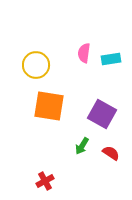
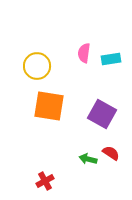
yellow circle: moved 1 px right, 1 px down
green arrow: moved 6 px right, 13 px down; rotated 72 degrees clockwise
